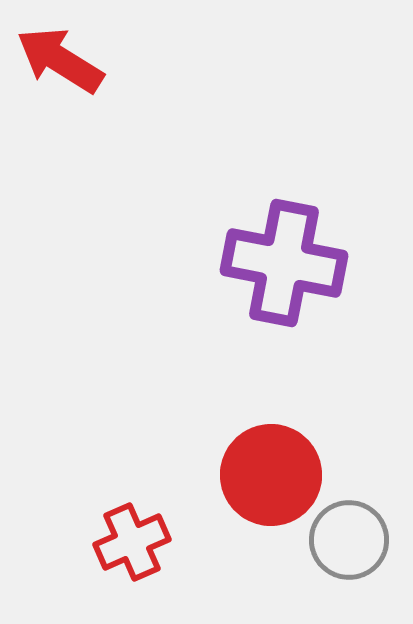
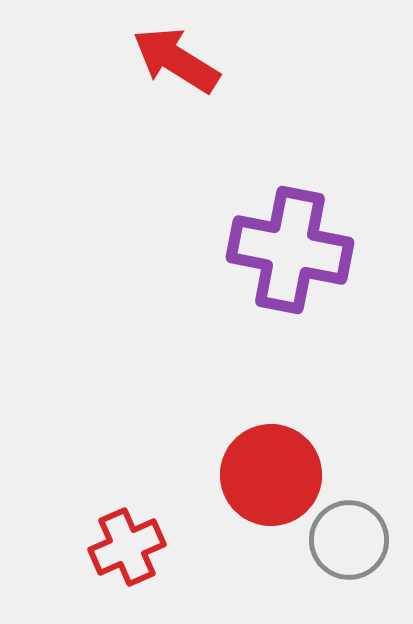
red arrow: moved 116 px right
purple cross: moved 6 px right, 13 px up
red cross: moved 5 px left, 5 px down
